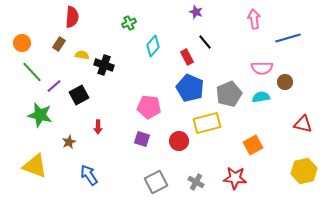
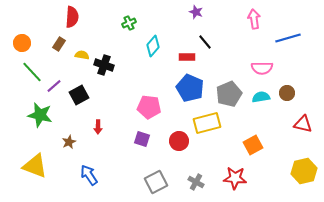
red rectangle: rotated 63 degrees counterclockwise
brown circle: moved 2 px right, 11 px down
